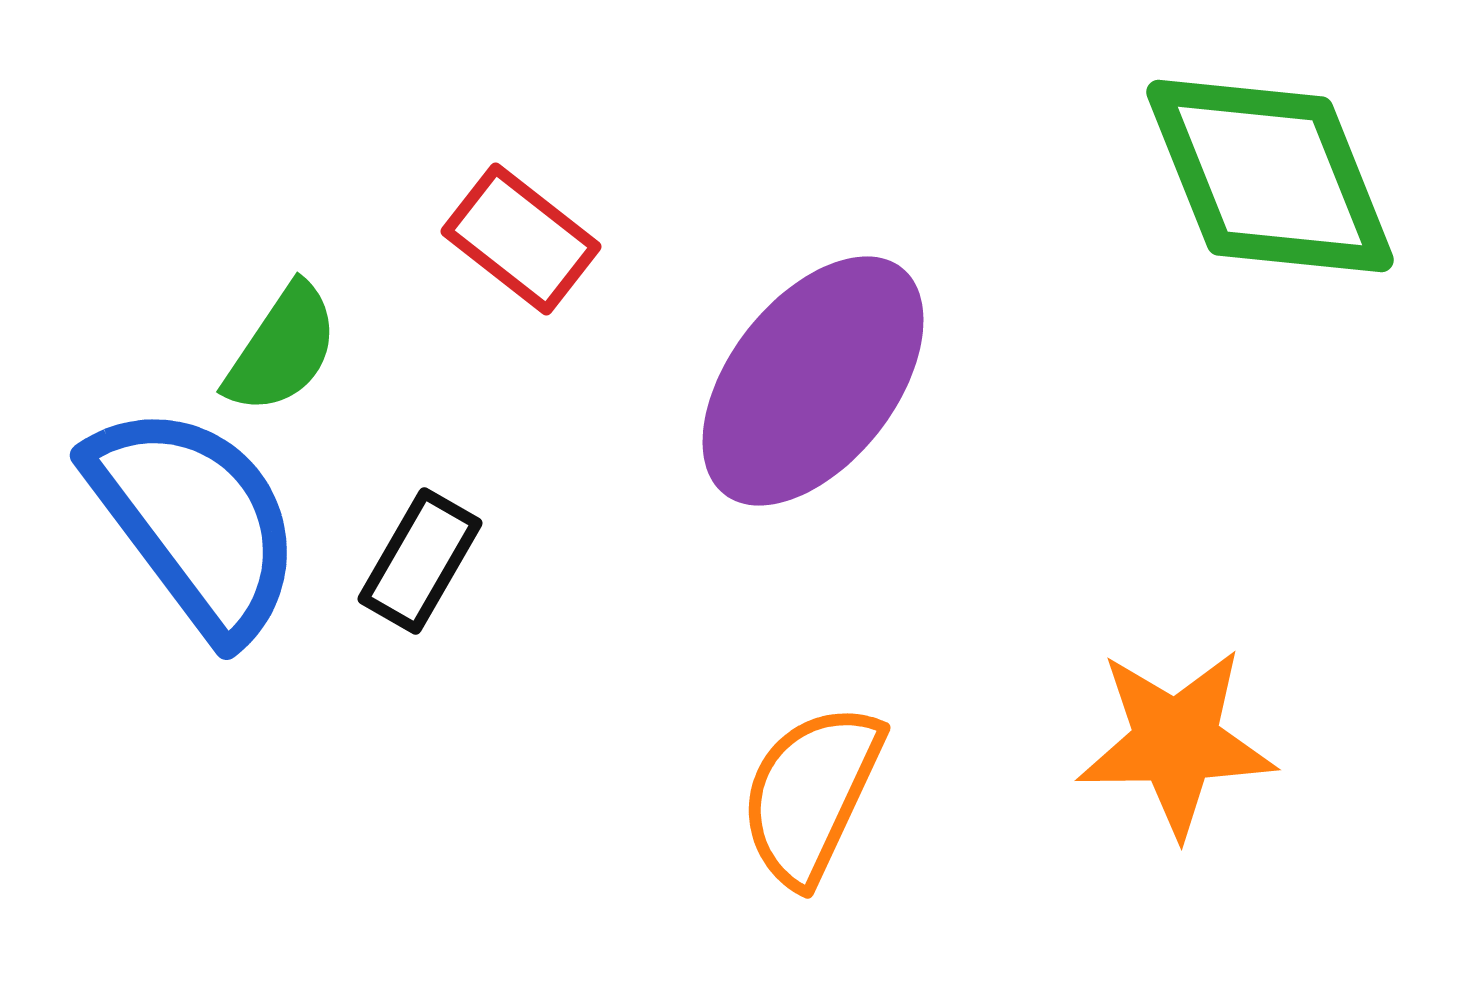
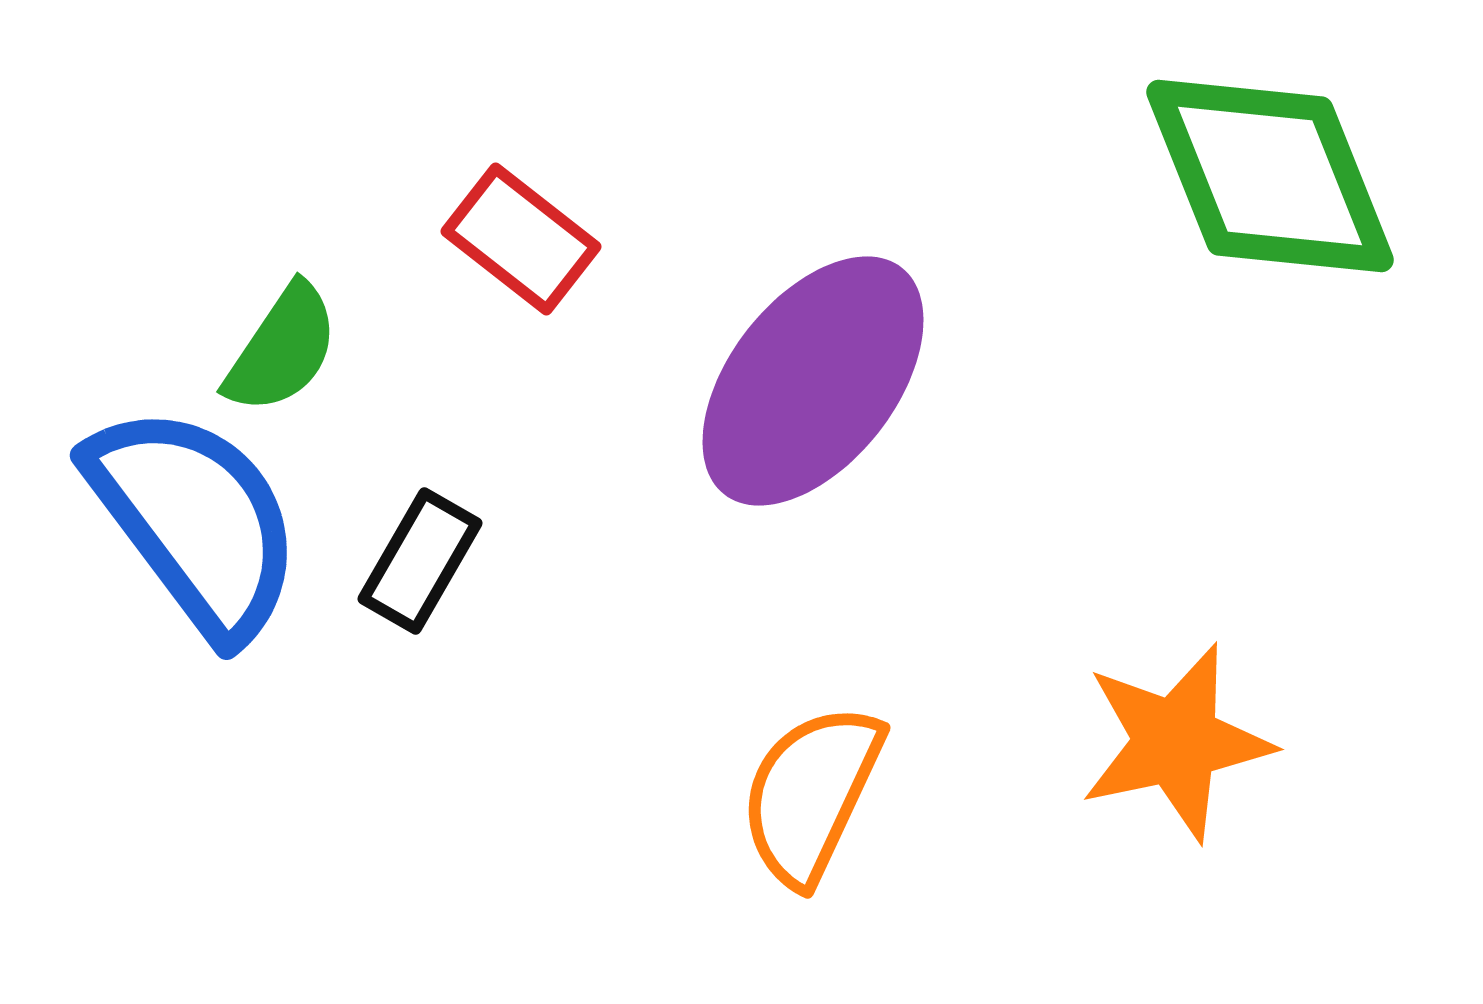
orange star: rotated 11 degrees counterclockwise
